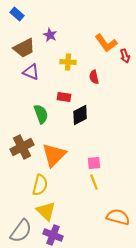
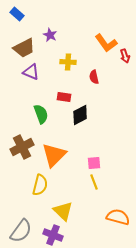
yellow triangle: moved 17 px right
